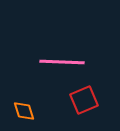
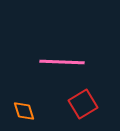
red square: moved 1 px left, 4 px down; rotated 8 degrees counterclockwise
